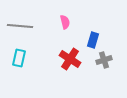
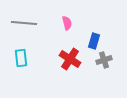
pink semicircle: moved 2 px right, 1 px down
gray line: moved 4 px right, 3 px up
blue rectangle: moved 1 px right, 1 px down
cyan rectangle: moved 2 px right; rotated 18 degrees counterclockwise
